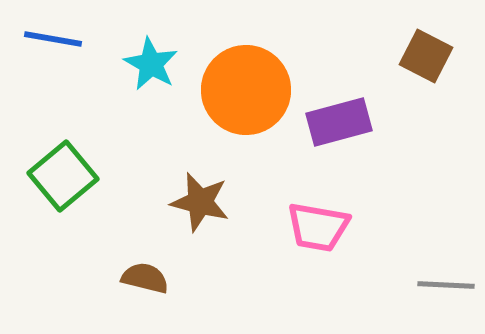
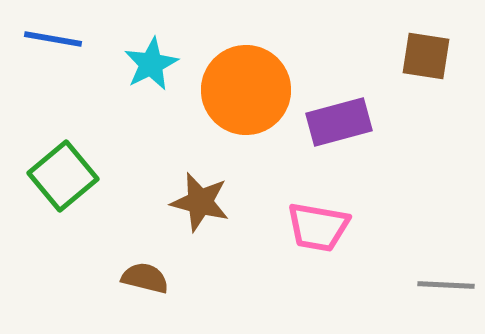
brown square: rotated 18 degrees counterclockwise
cyan star: rotated 16 degrees clockwise
